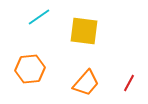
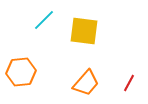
cyan line: moved 5 px right, 3 px down; rotated 10 degrees counterclockwise
orange hexagon: moved 9 px left, 3 px down
